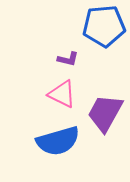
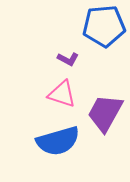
purple L-shape: rotated 15 degrees clockwise
pink triangle: rotated 8 degrees counterclockwise
